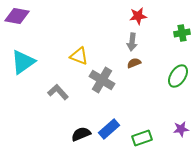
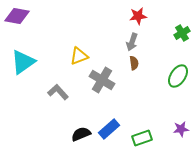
green cross: rotated 21 degrees counterclockwise
gray arrow: rotated 12 degrees clockwise
yellow triangle: rotated 42 degrees counterclockwise
brown semicircle: rotated 104 degrees clockwise
